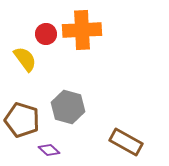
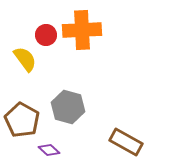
red circle: moved 1 px down
brown pentagon: rotated 12 degrees clockwise
